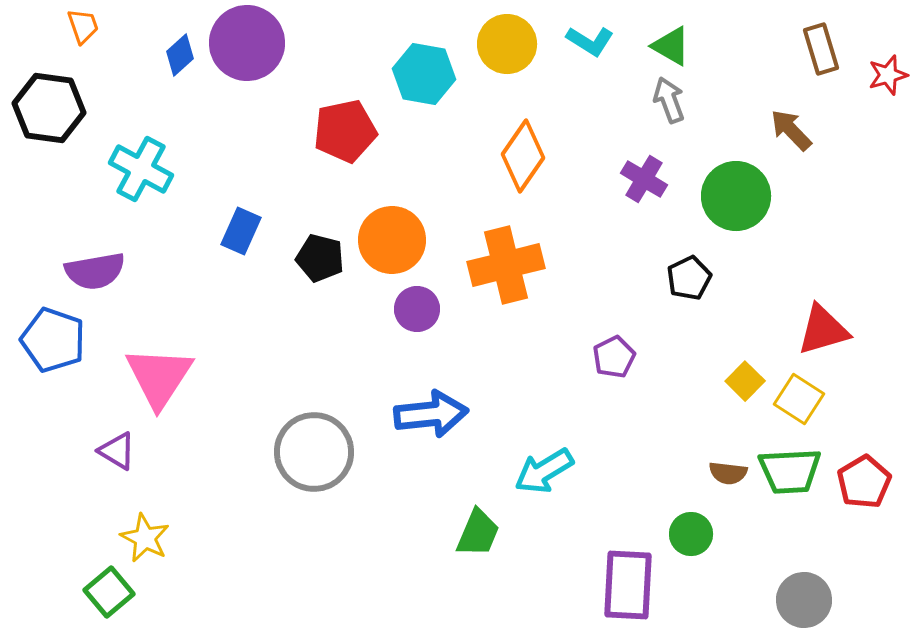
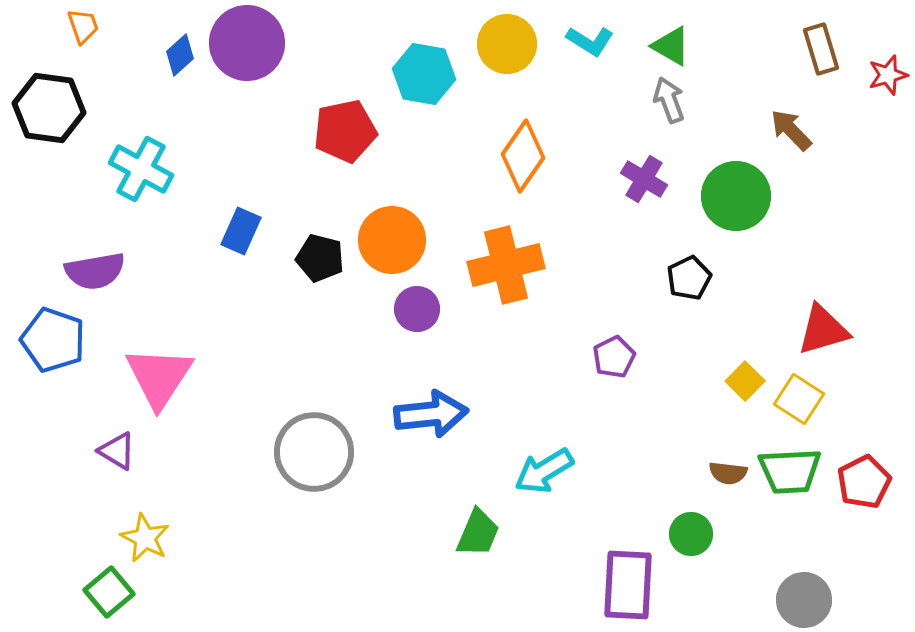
red pentagon at (864, 482): rotated 4 degrees clockwise
